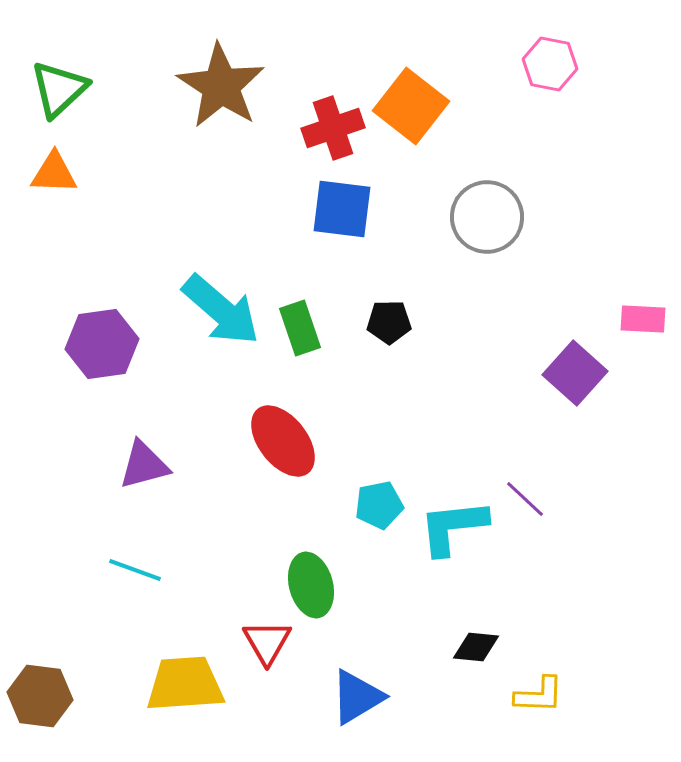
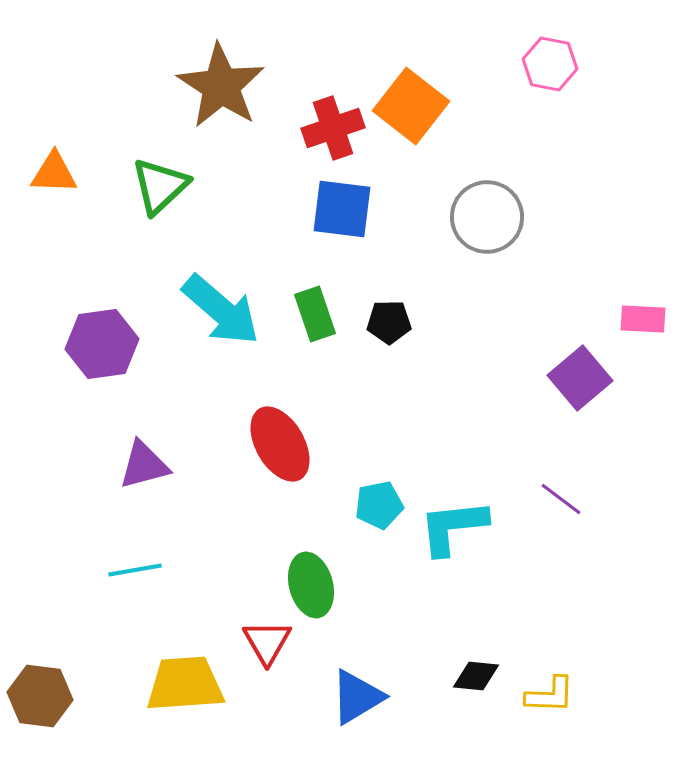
green triangle: moved 101 px right, 97 px down
green rectangle: moved 15 px right, 14 px up
purple square: moved 5 px right, 5 px down; rotated 8 degrees clockwise
red ellipse: moved 3 px left, 3 px down; rotated 8 degrees clockwise
purple line: moved 36 px right; rotated 6 degrees counterclockwise
cyan line: rotated 30 degrees counterclockwise
black diamond: moved 29 px down
yellow L-shape: moved 11 px right
